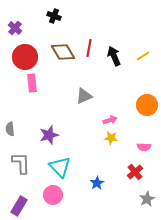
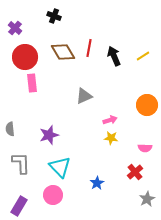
pink semicircle: moved 1 px right, 1 px down
